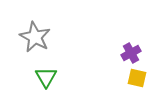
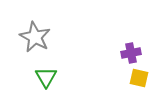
purple cross: rotated 18 degrees clockwise
yellow square: moved 2 px right
